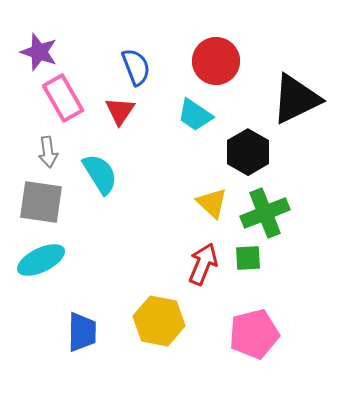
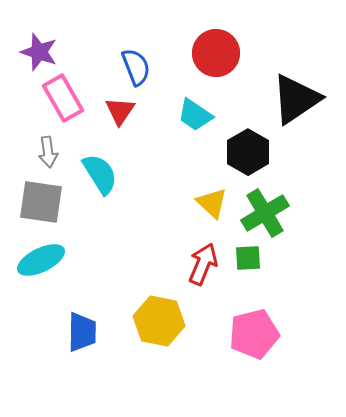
red circle: moved 8 px up
black triangle: rotated 8 degrees counterclockwise
green cross: rotated 9 degrees counterclockwise
